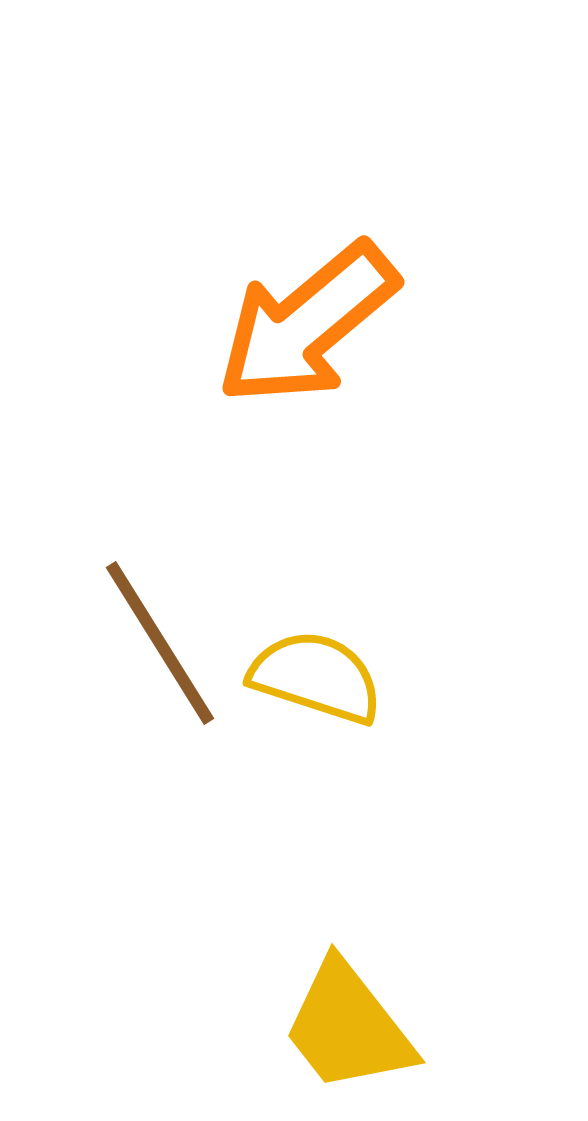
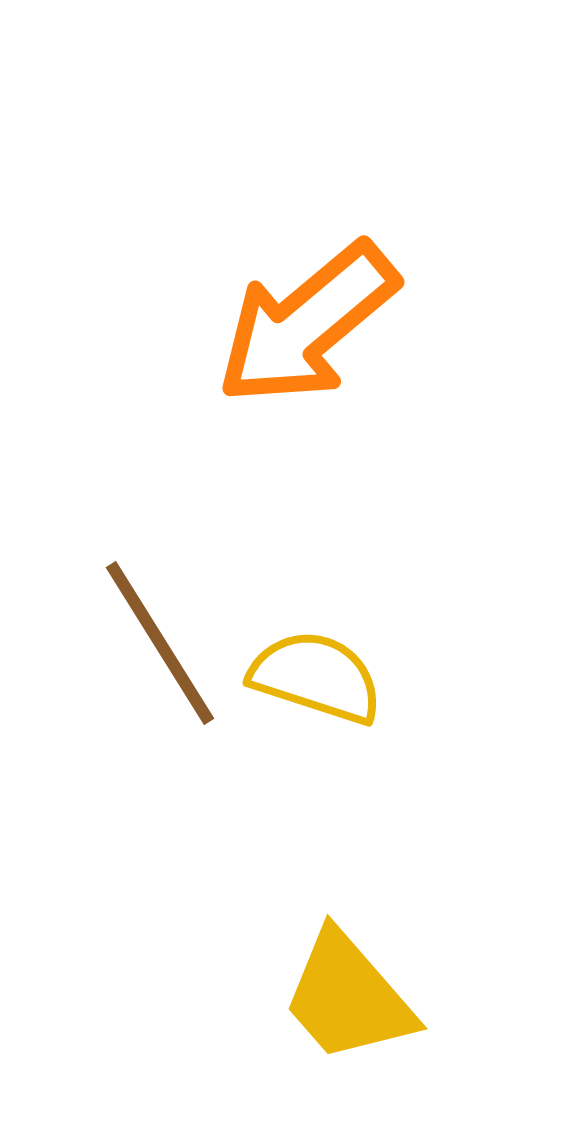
yellow trapezoid: moved 30 px up; rotated 3 degrees counterclockwise
